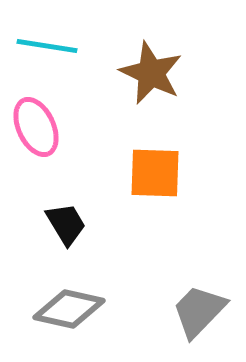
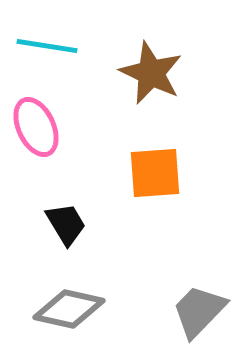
orange square: rotated 6 degrees counterclockwise
